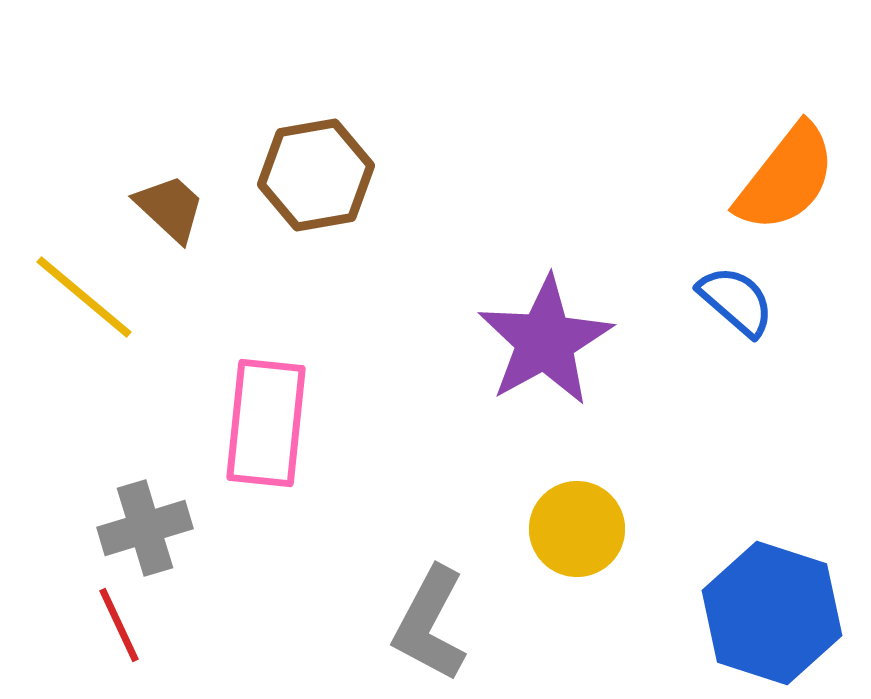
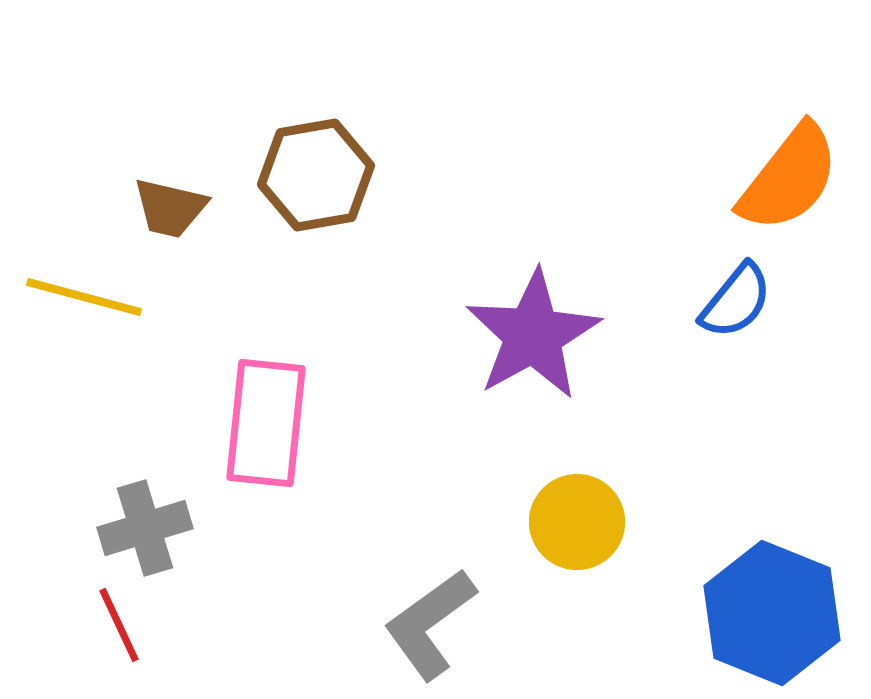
orange semicircle: moved 3 px right
brown trapezoid: rotated 150 degrees clockwise
yellow line: rotated 25 degrees counterclockwise
blue semicircle: rotated 88 degrees clockwise
purple star: moved 12 px left, 6 px up
yellow circle: moved 7 px up
blue hexagon: rotated 4 degrees clockwise
gray L-shape: rotated 26 degrees clockwise
